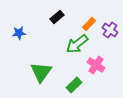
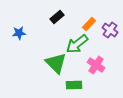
green triangle: moved 15 px right, 9 px up; rotated 20 degrees counterclockwise
green rectangle: rotated 42 degrees clockwise
